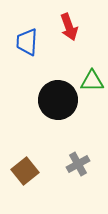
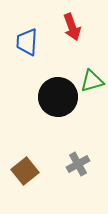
red arrow: moved 3 px right
green triangle: rotated 15 degrees counterclockwise
black circle: moved 3 px up
